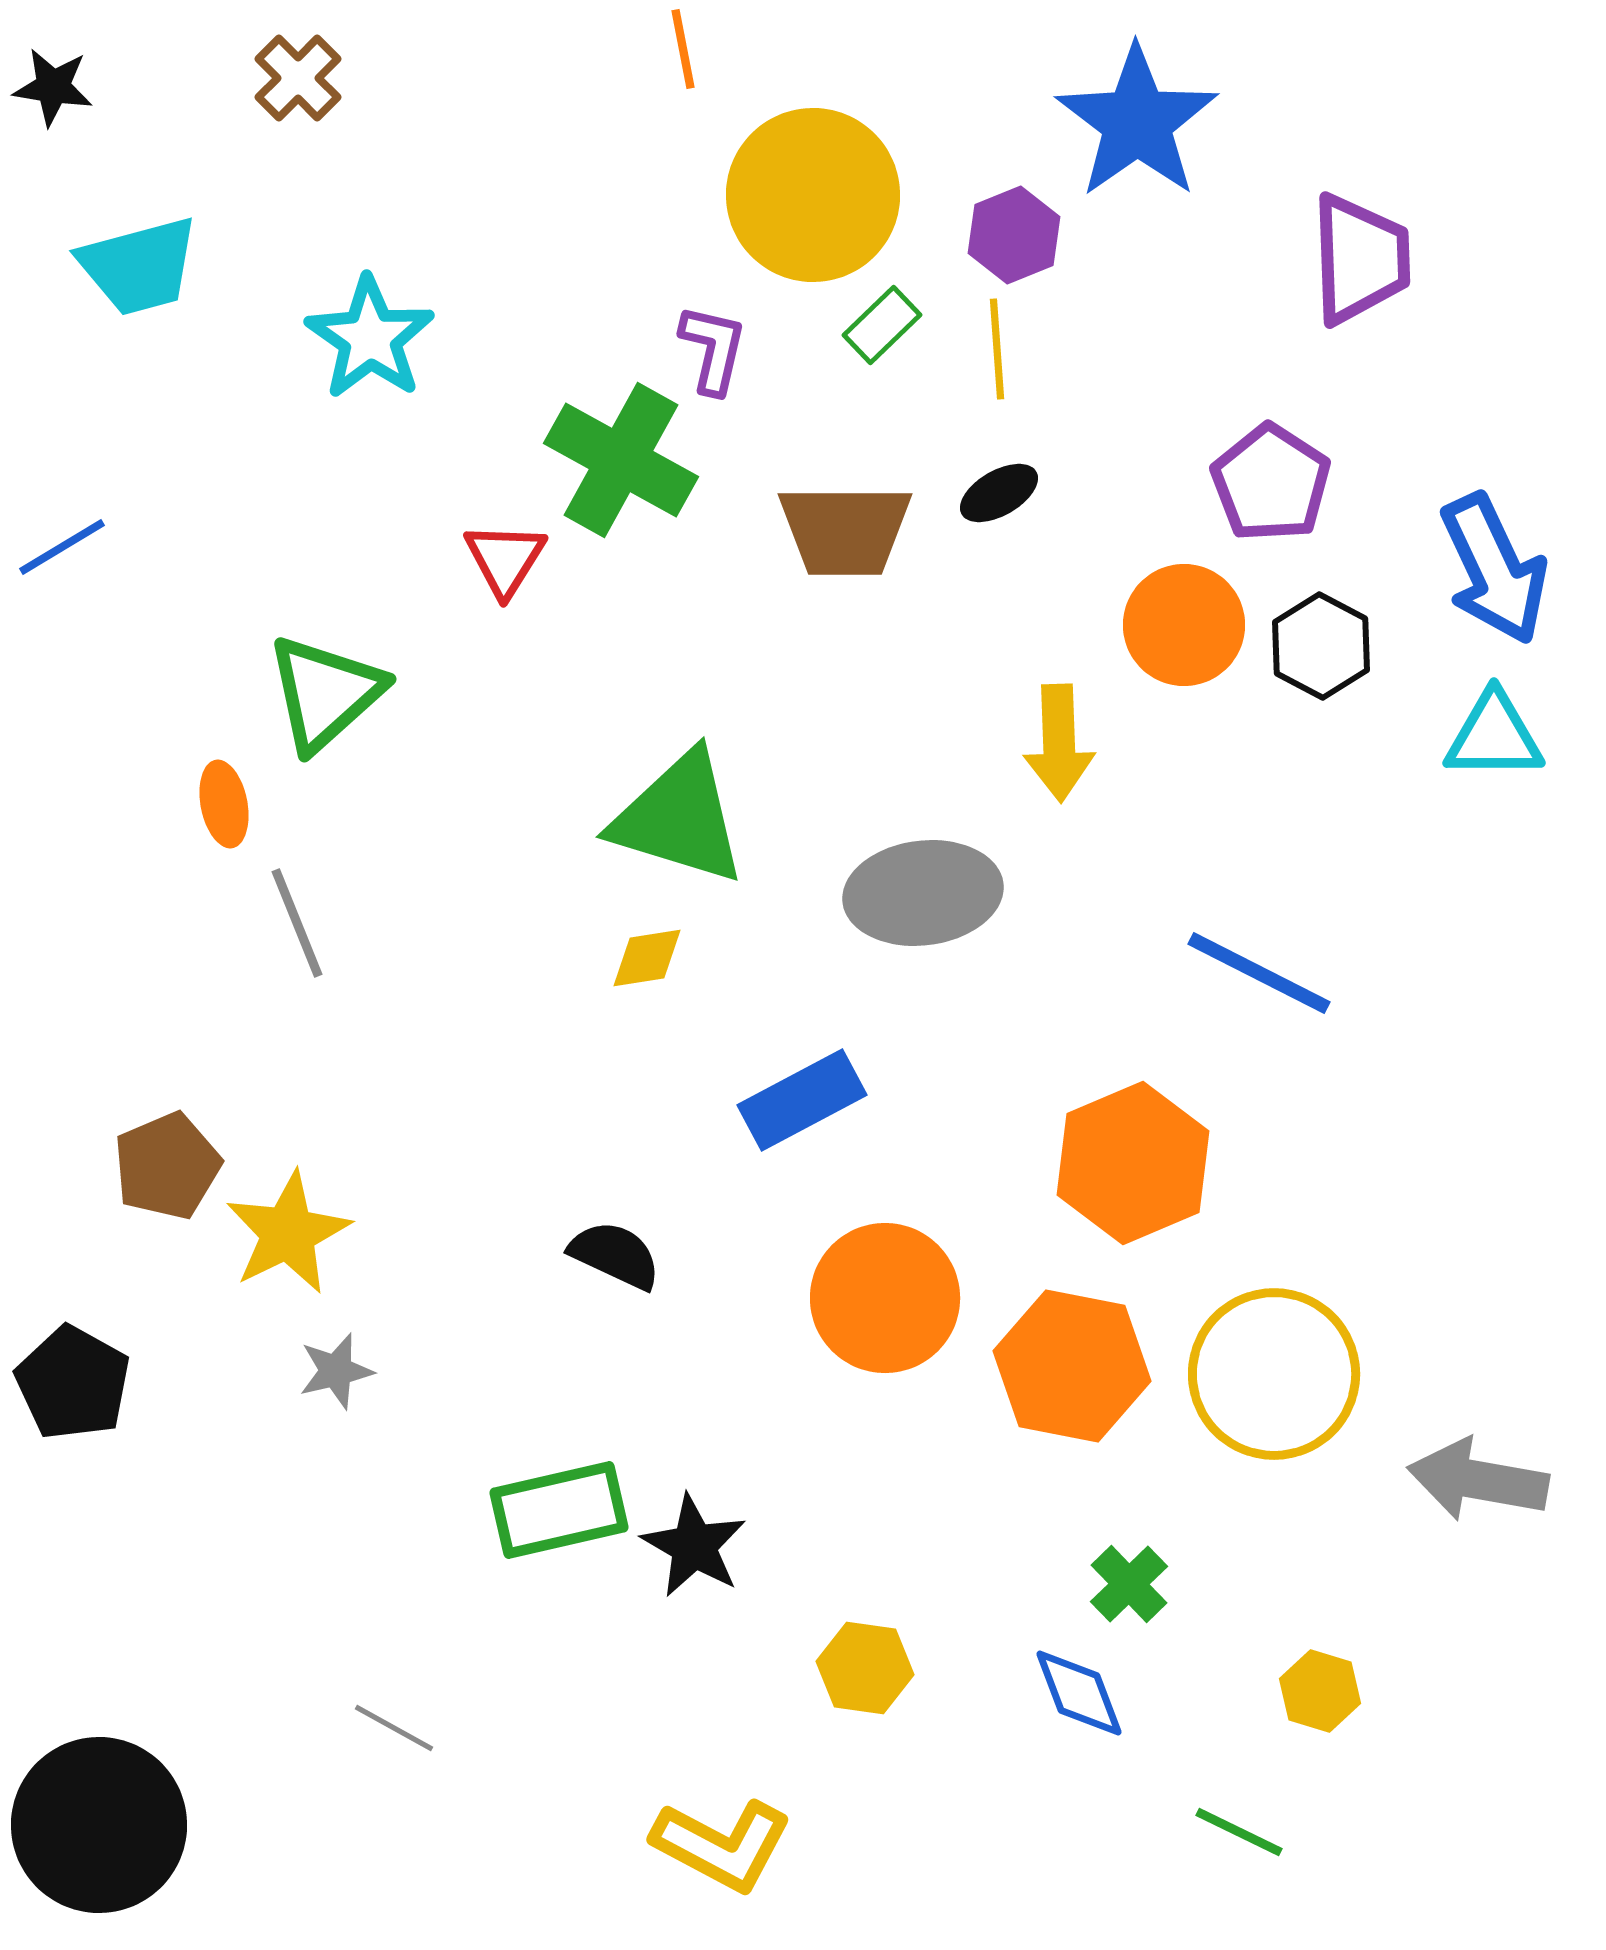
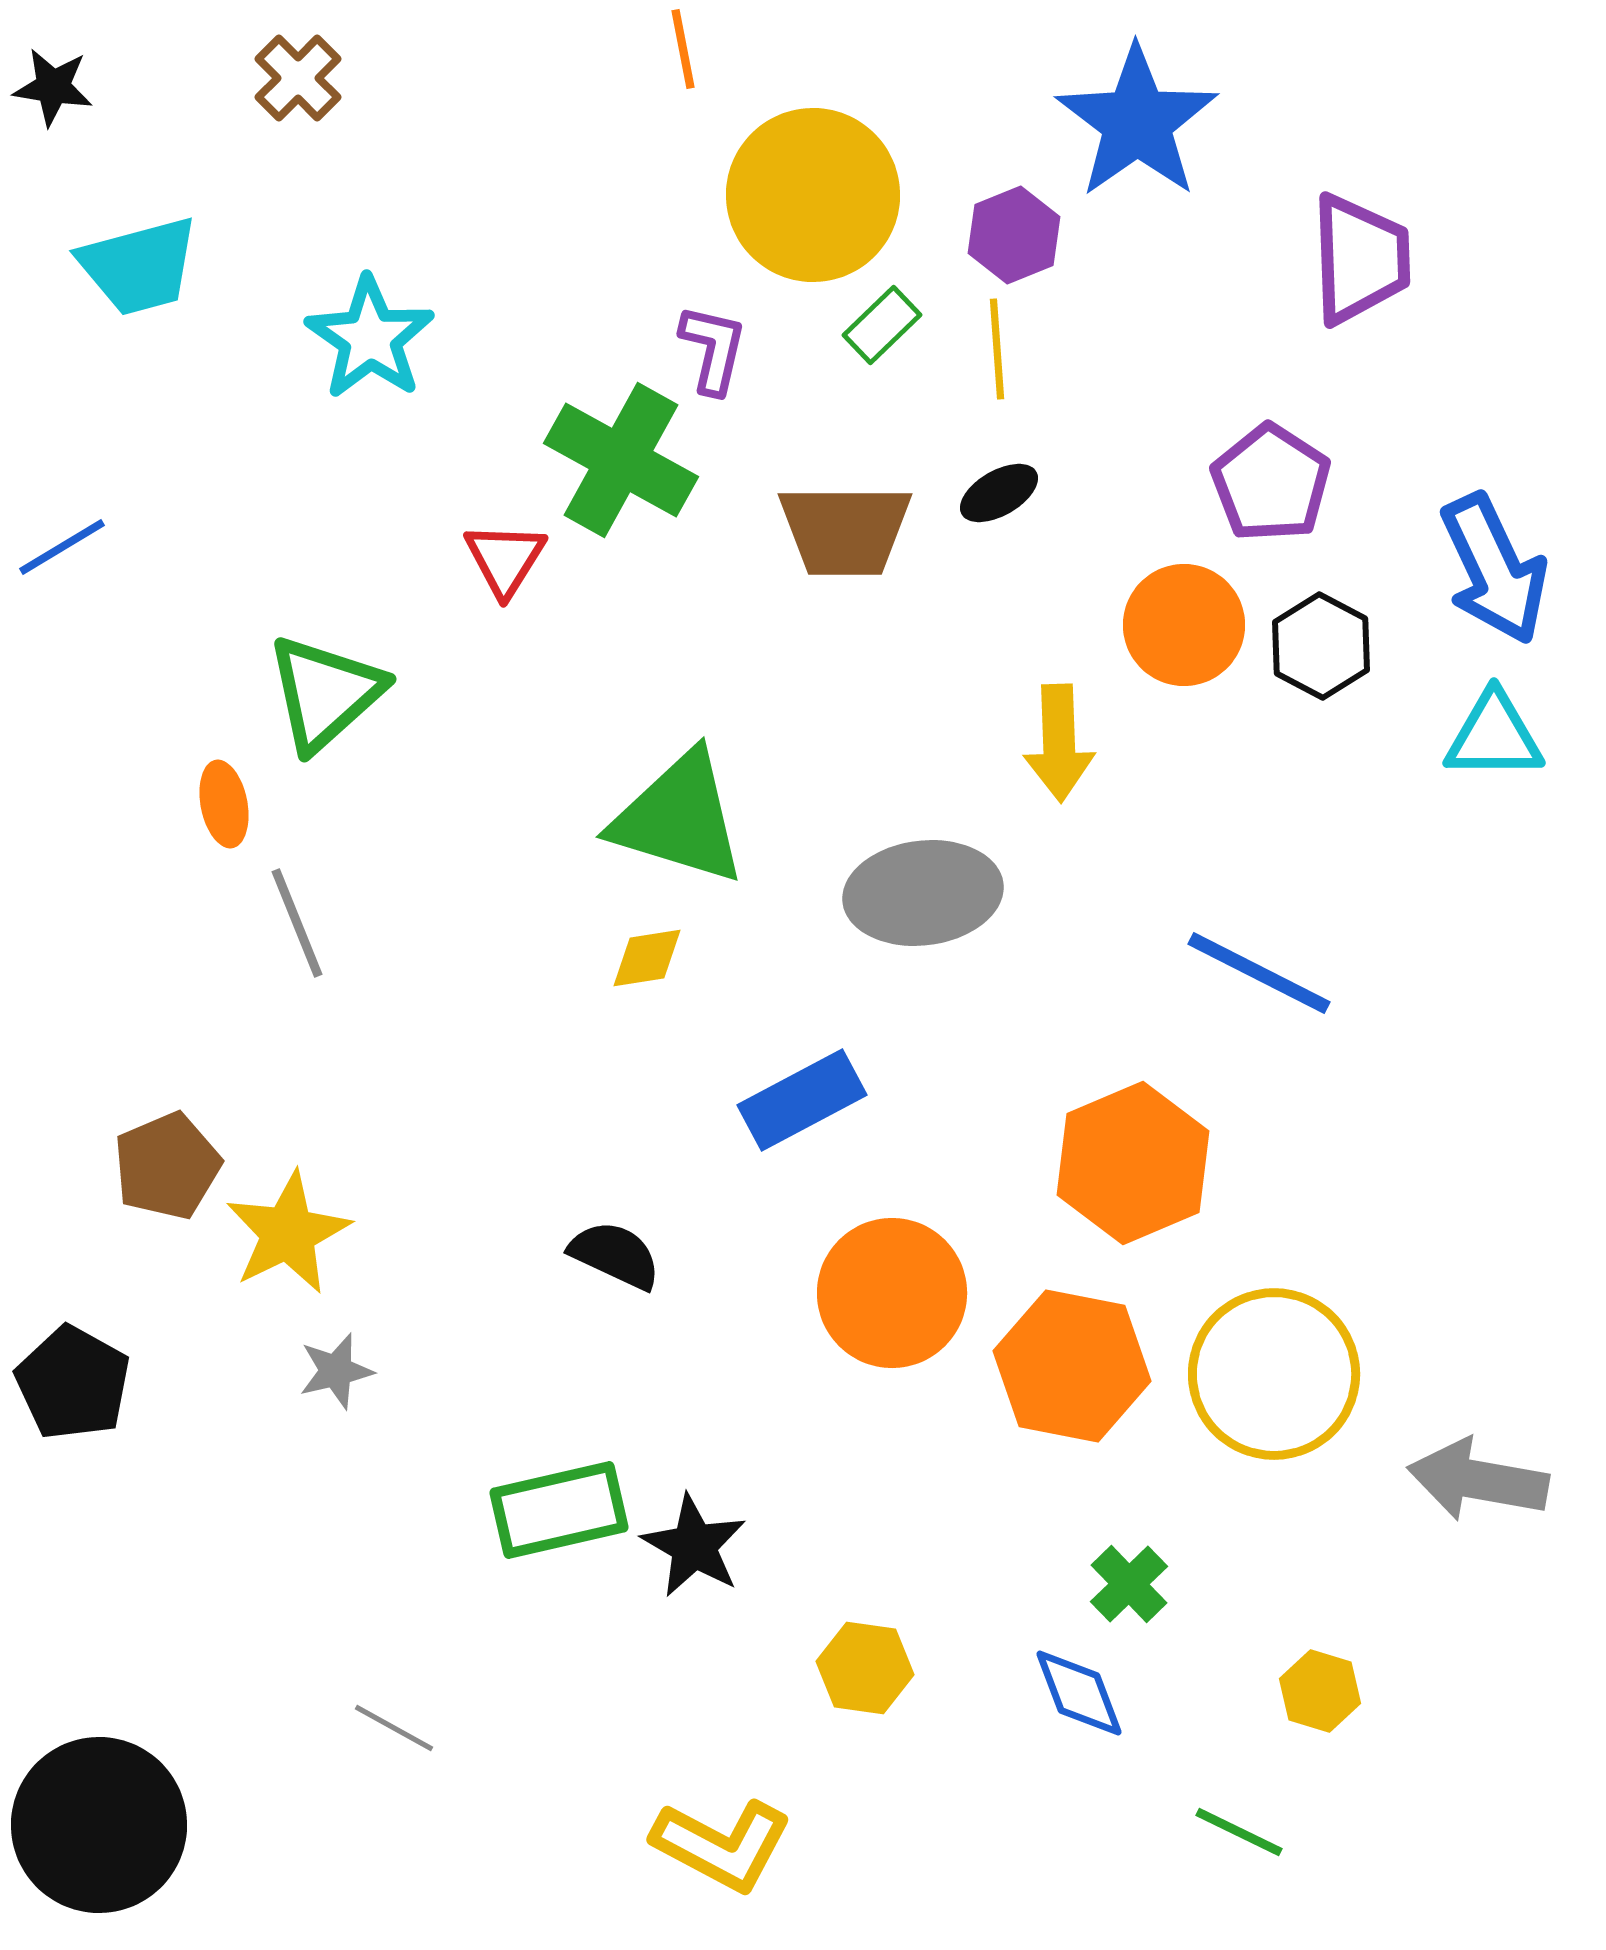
orange circle at (885, 1298): moved 7 px right, 5 px up
